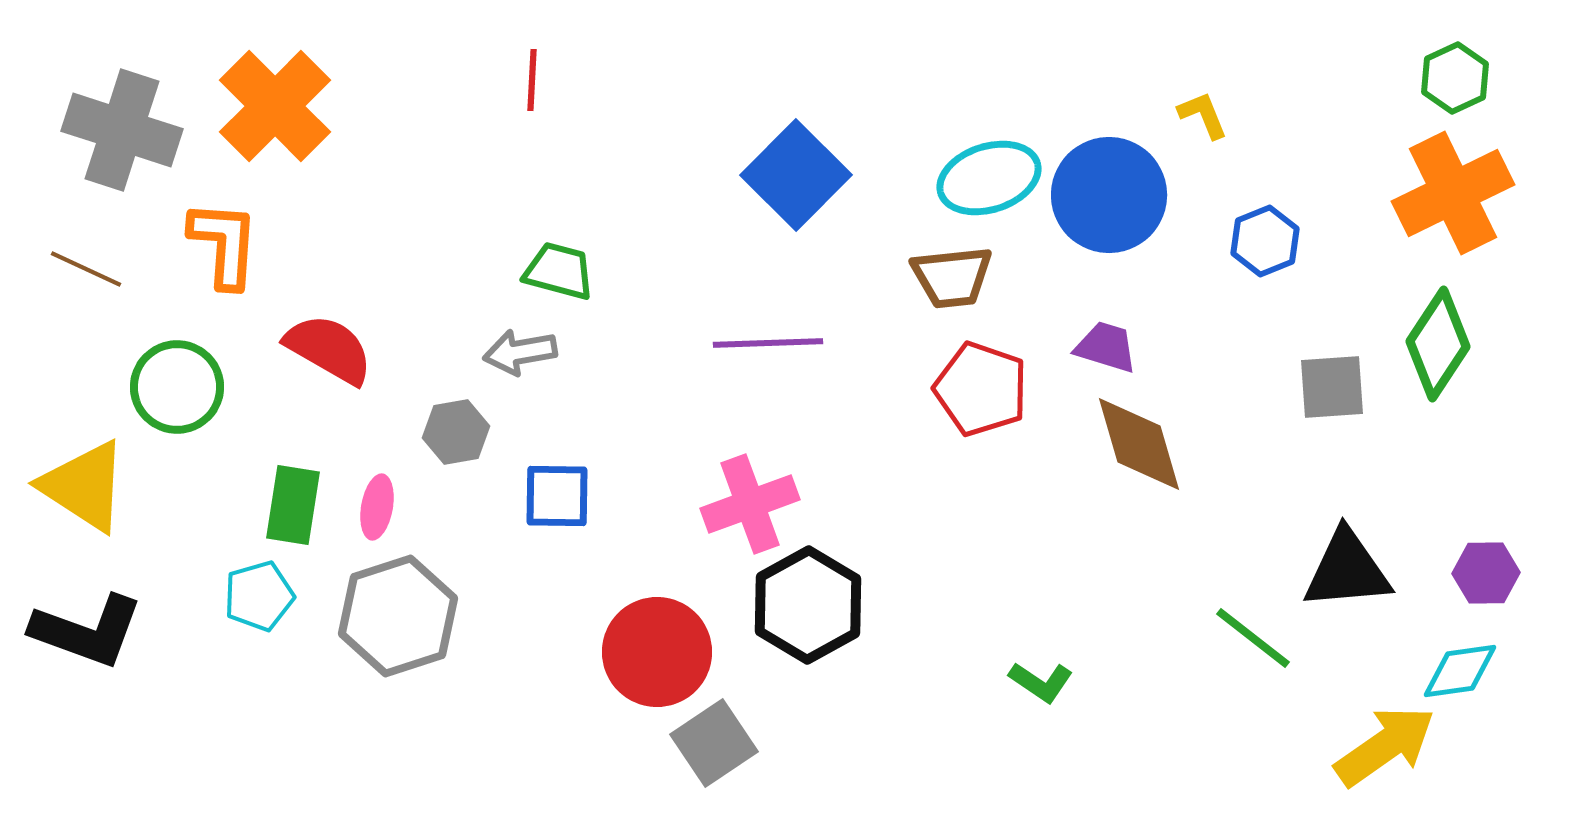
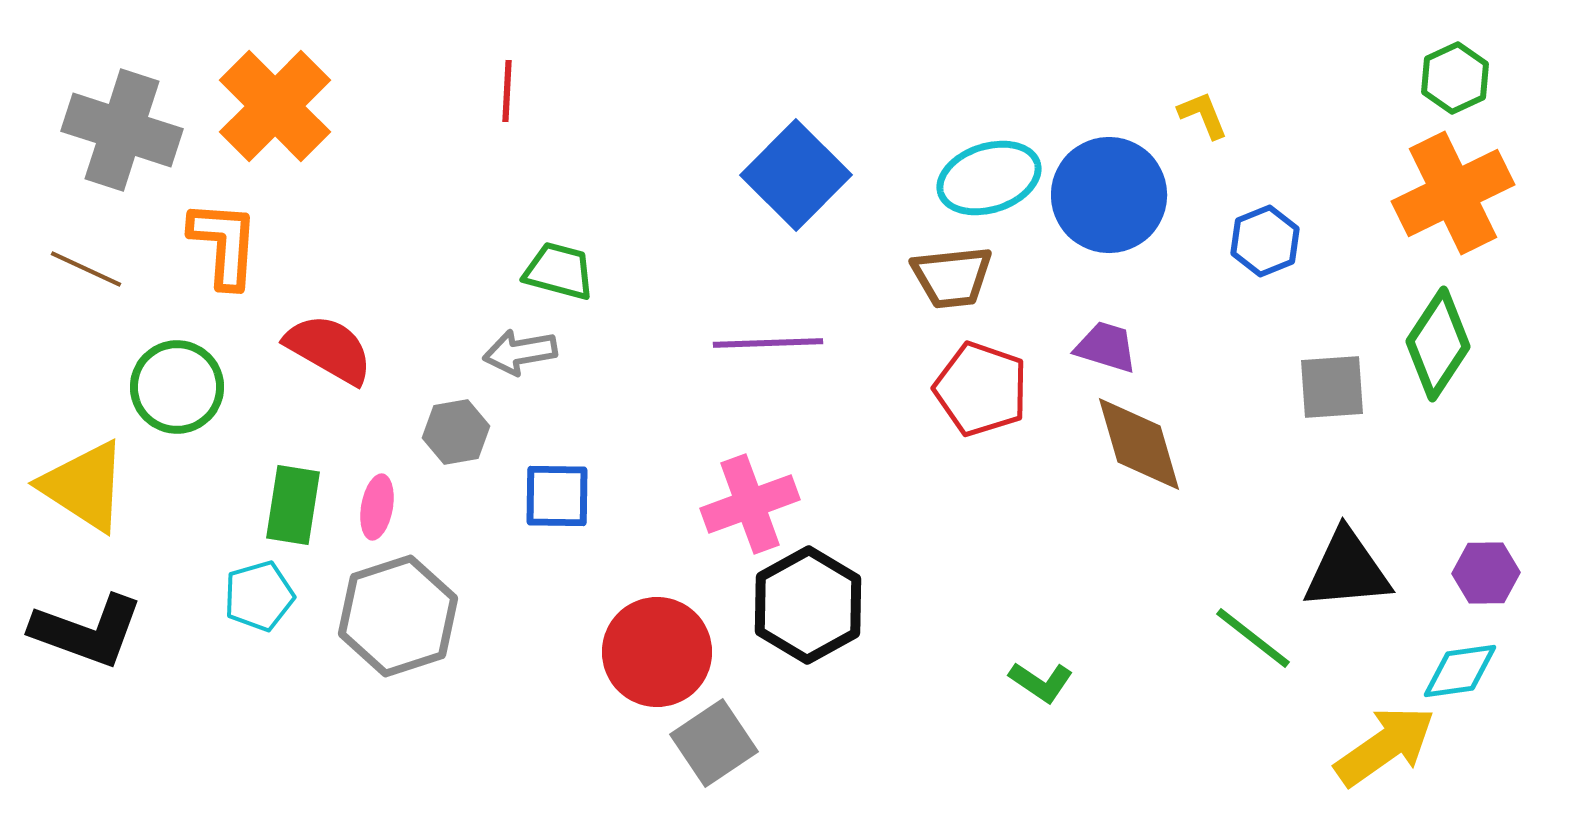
red line at (532, 80): moved 25 px left, 11 px down
